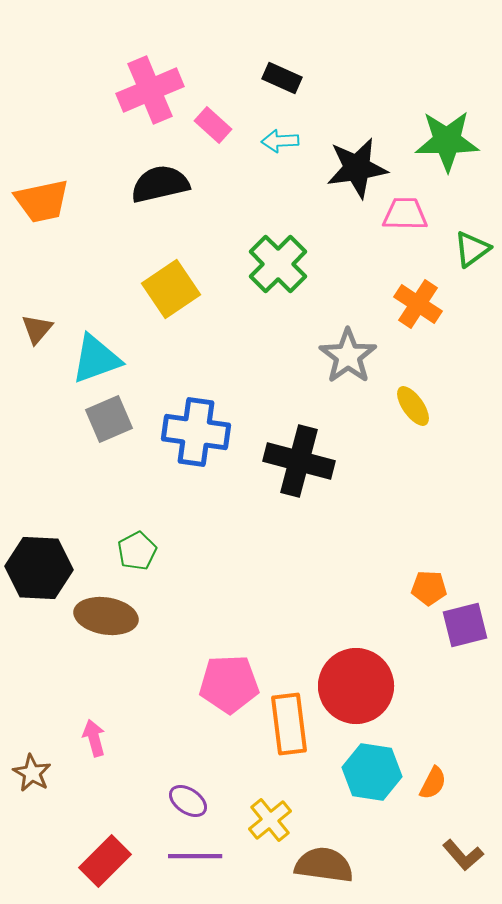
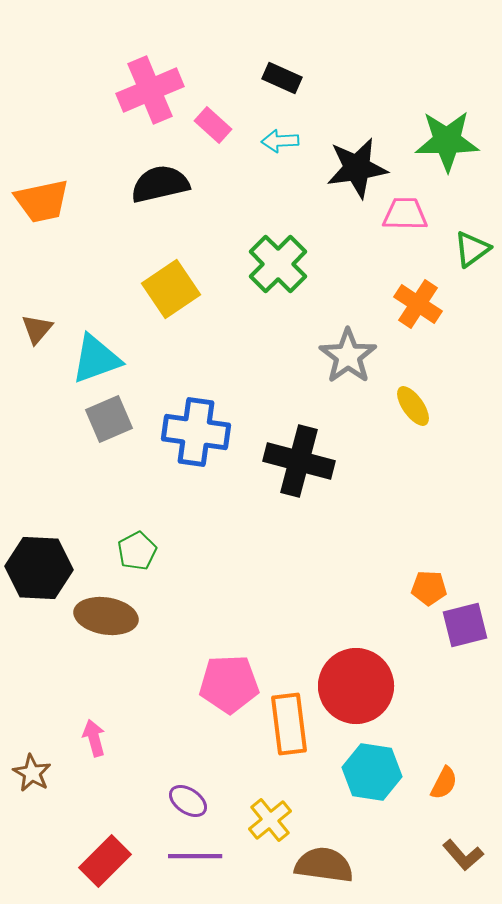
orange semicircle: moved 11 px right
